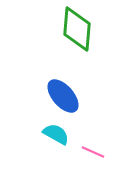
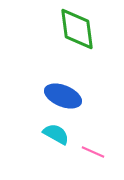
green diamond: rotated 12 degrees counterclockwise
blue ellipse: rotated 27 degrees counterclockwise
